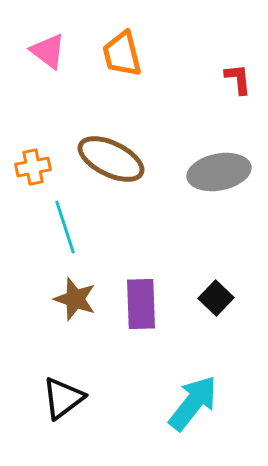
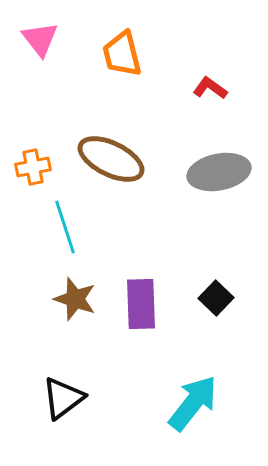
pink triangle: moved 8 px left, 12 px up; rotated 15 degrees clockwise
red L-shape: moved 28 px left, 9 px down; rotated 48 degrees counterclockwise
